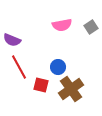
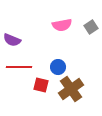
red line: rotated 60 degrees counterclockwise
